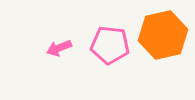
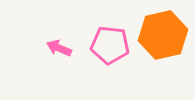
pink arrow: rotated 45 degrees clockwise
